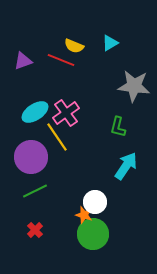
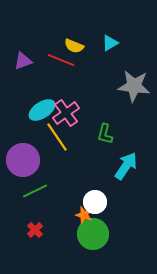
cyan ellipse: moved 7 px right, 2 px up
green L-shape: moved 13 px left, 7 px down
purple circle: moved 8 px left, 3 px down
